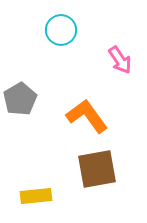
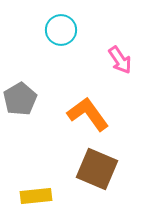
orange L-shape: moved 1 px right, 2 px up
brown square: rotated 33 degrees clockwise
